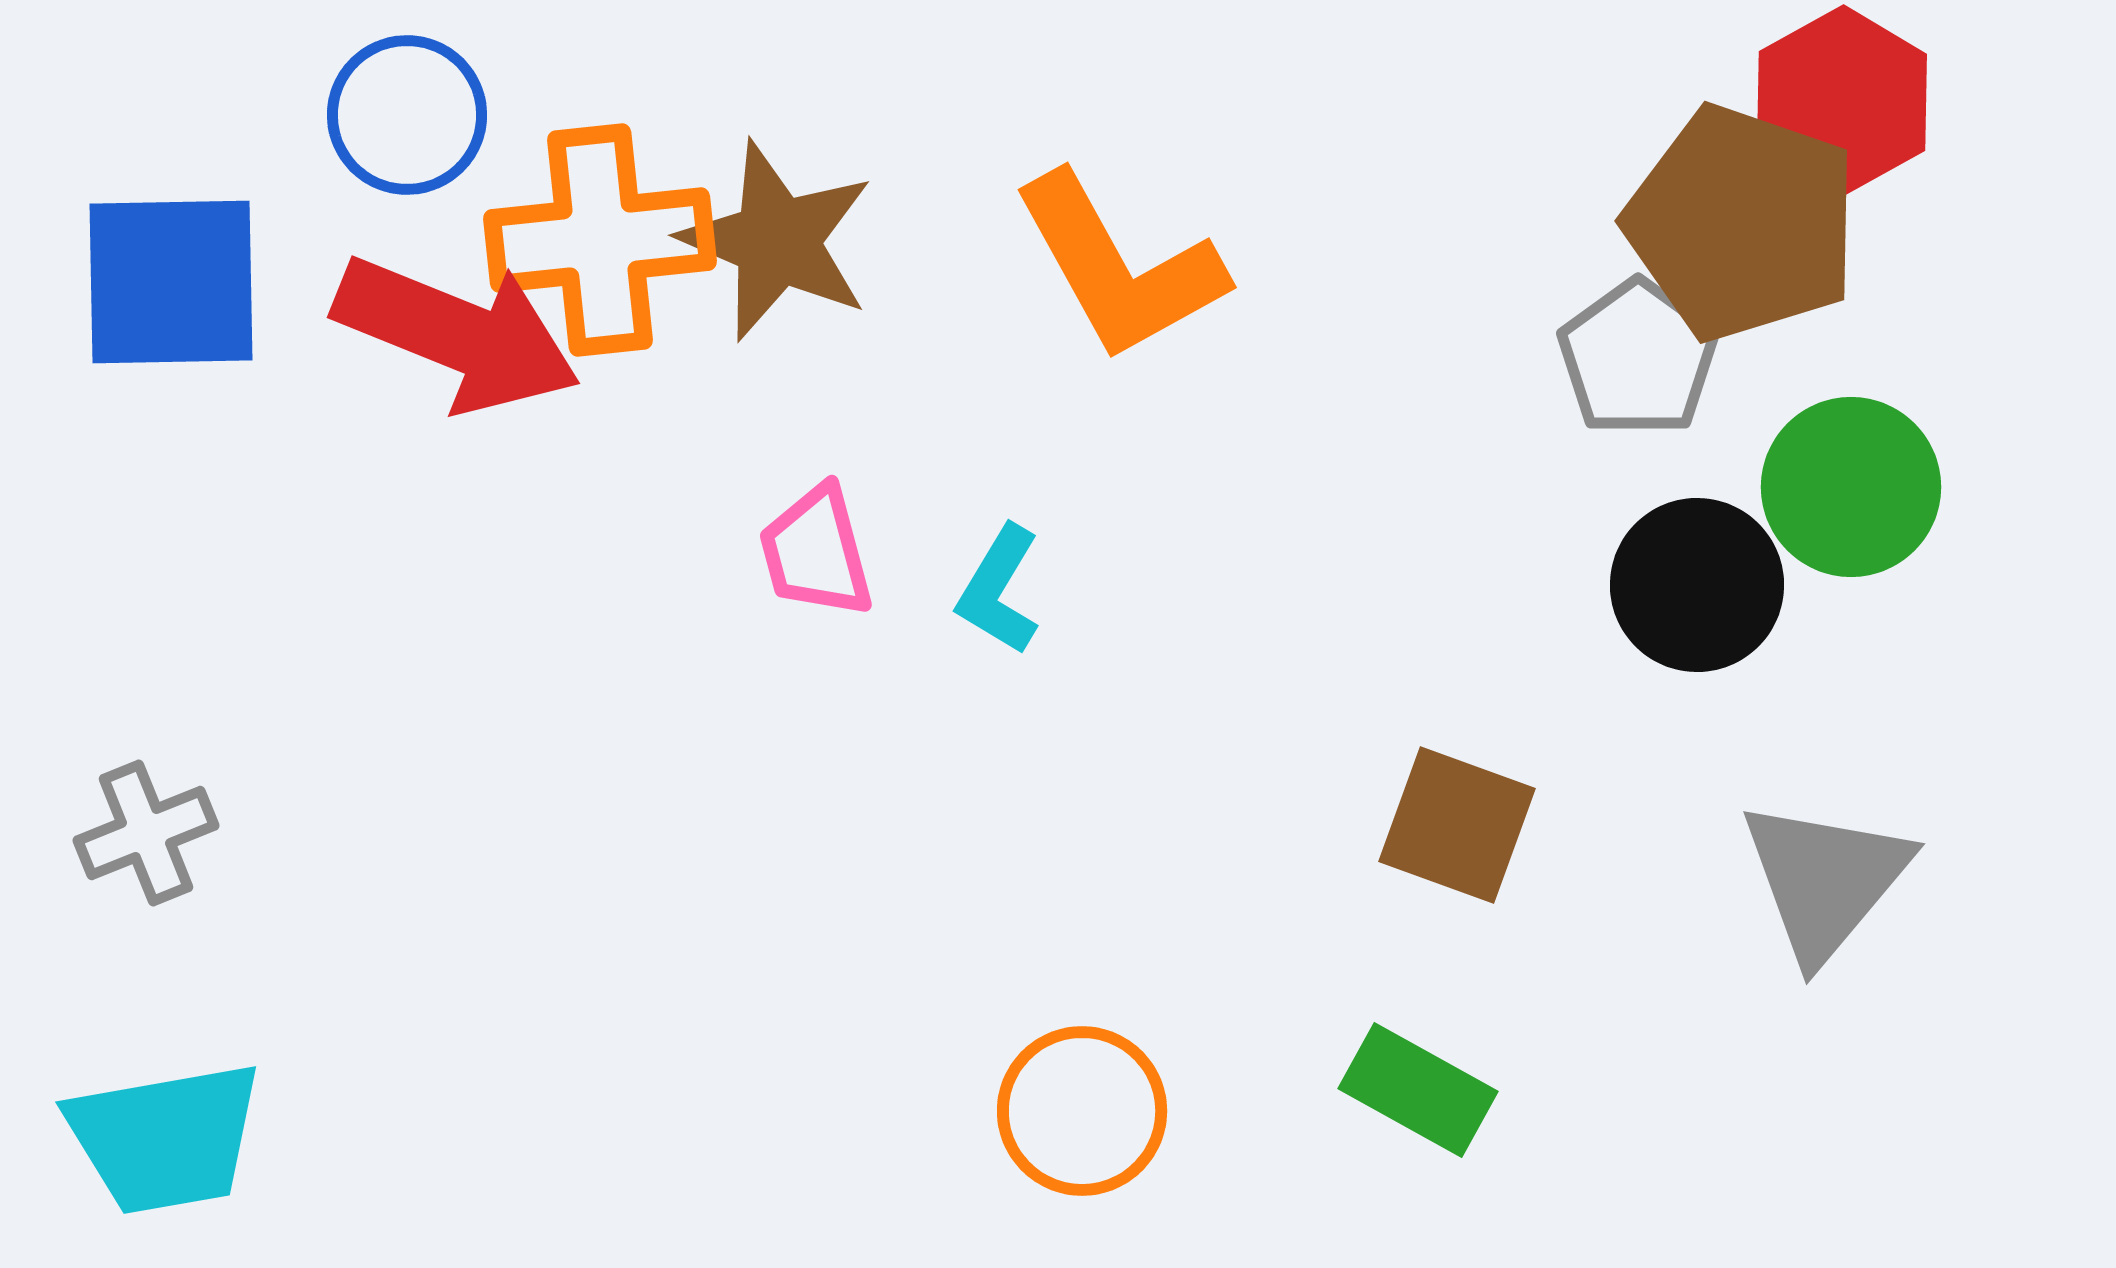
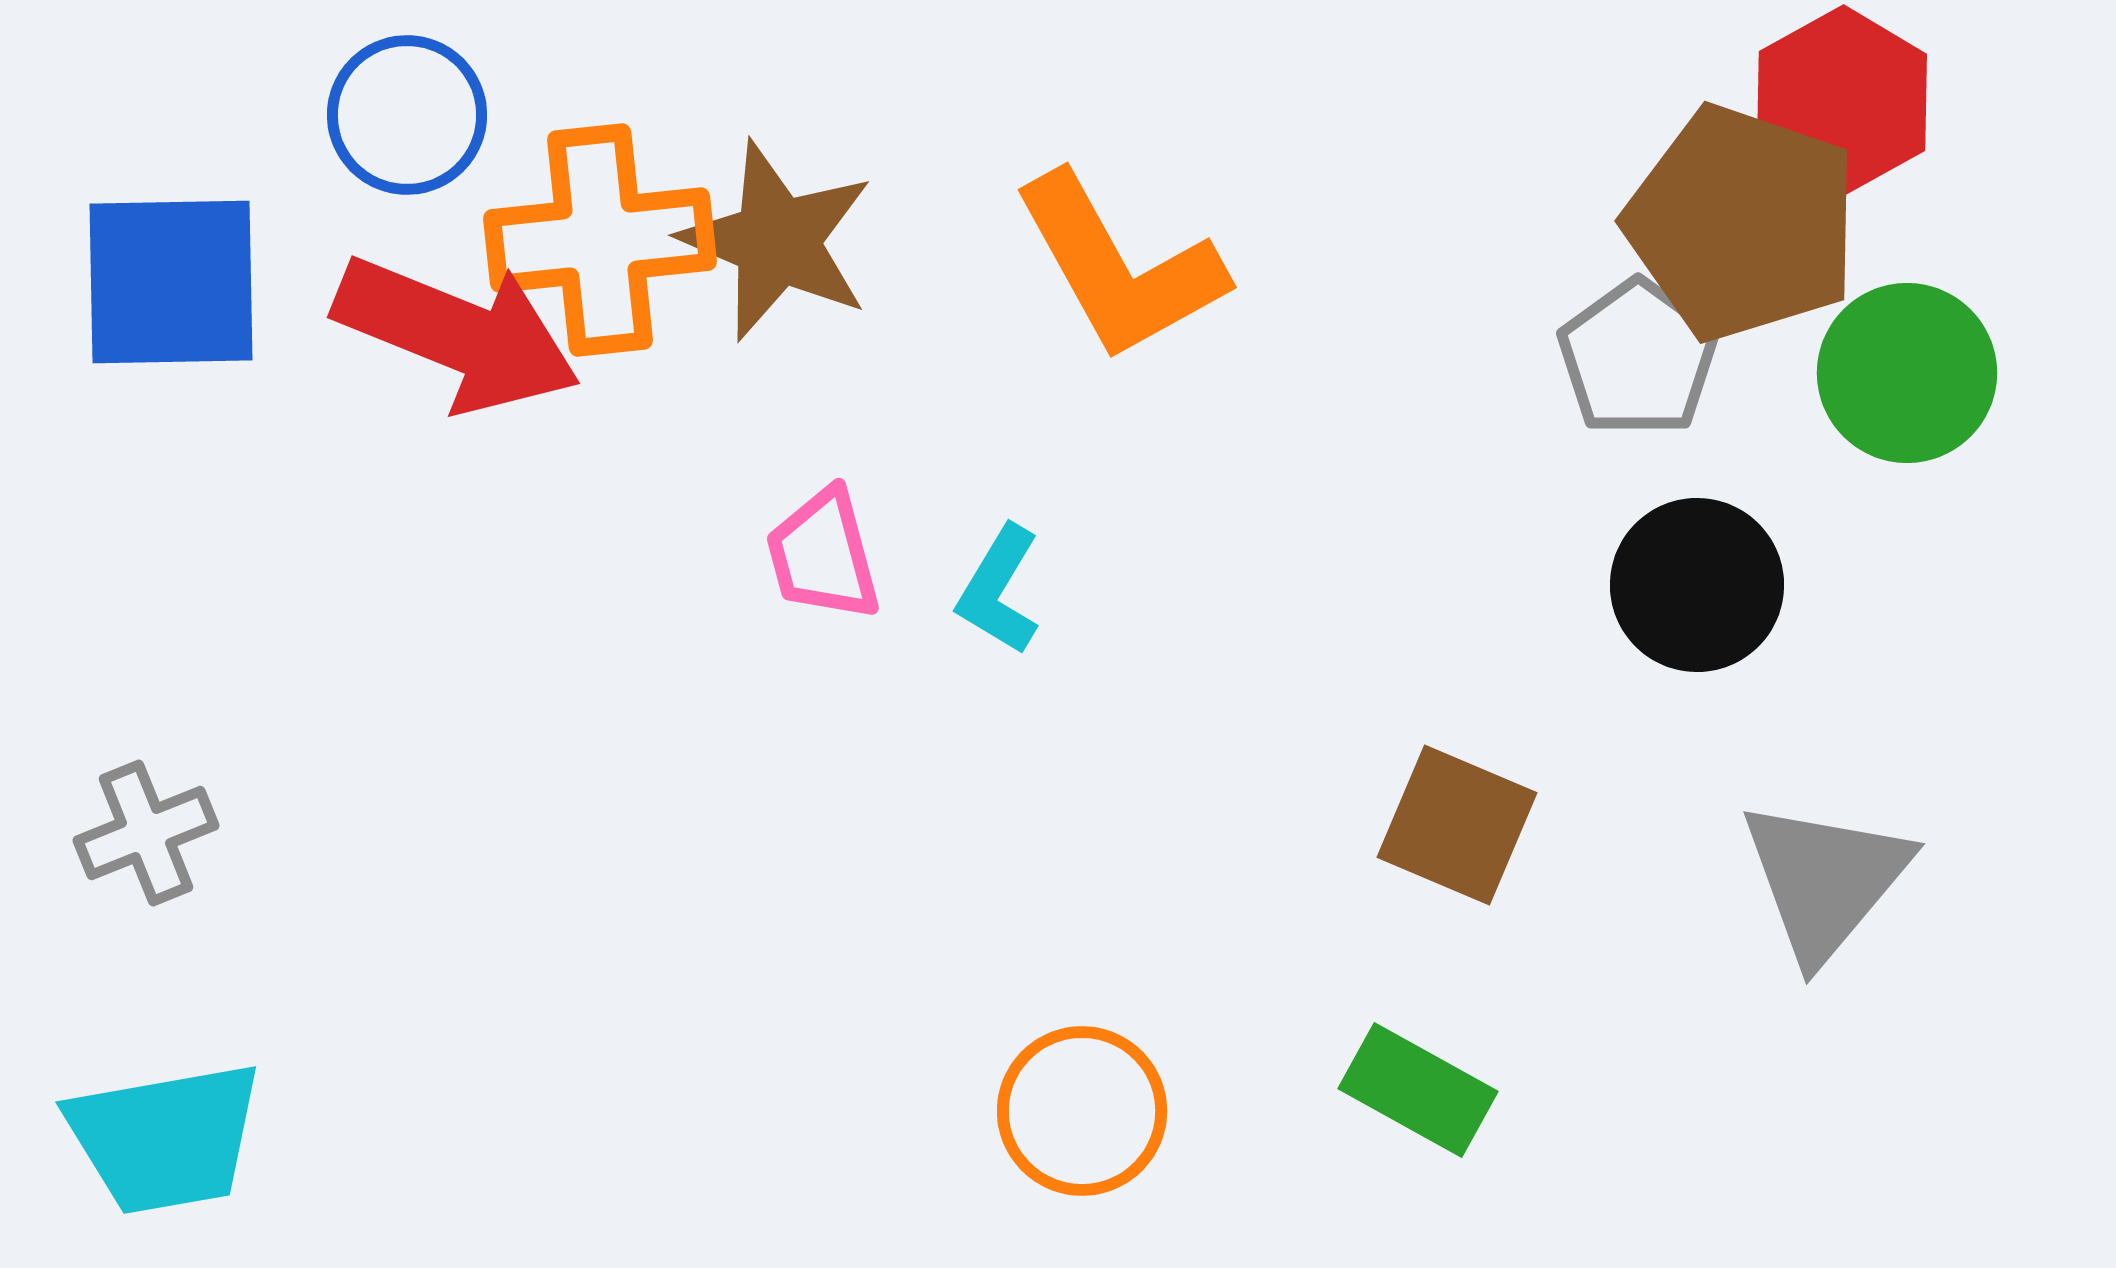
green circle: moved 56 px right, 114 px up
pink trapezoid: moved 7 px right, 3 px down
brown square: rotated 3 degrees clockwise
